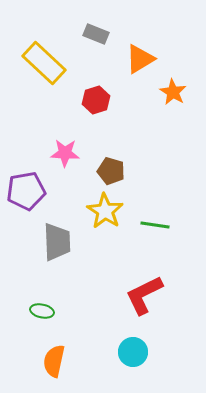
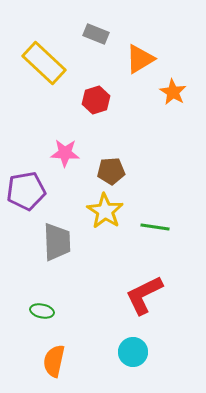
brown pentagon: rotated 20 degrees counterclockwise
green line: moved 2 px down
